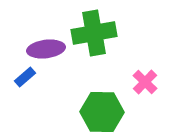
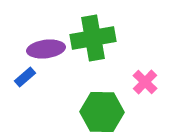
green cross: moved 1 px left, 5 px down
